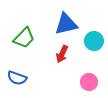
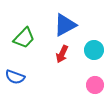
blue triangle: moved 1 px left, 1 px down; rotated 15 degrees counterclockwise
cyan circle: moved 9 px down
blue semicircle: moved 2 px left, 1 px up
pink circle: moved 6 px right, 3 px down
